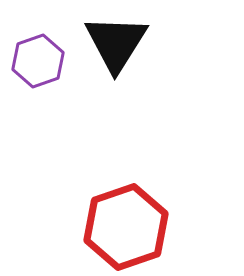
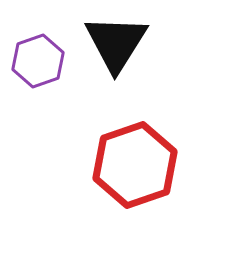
red hexagon: moved 9 px right, 62 px up
